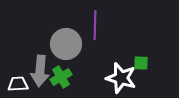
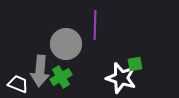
green square: moved 6 px left, 1 px down; rotated 14 degrees counterclockwise
white trapezoid: rotated 25 degrees clockwise
